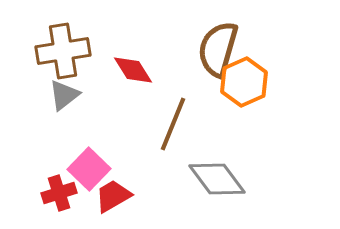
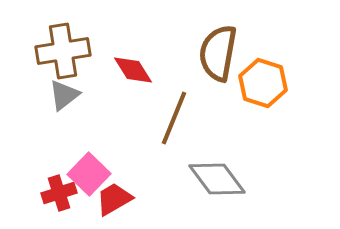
brown semicircle: moved 4 px down; rotated 6 degrees counterclockwise
orange hexagon: moved 19 px right, 1 px down; rotated 18 degrees counterclockwise
brown line: moved 1 px right, 6 px up
pink square: moved 5 px down
red trapezoid: moved 1 px right, 3 px down
